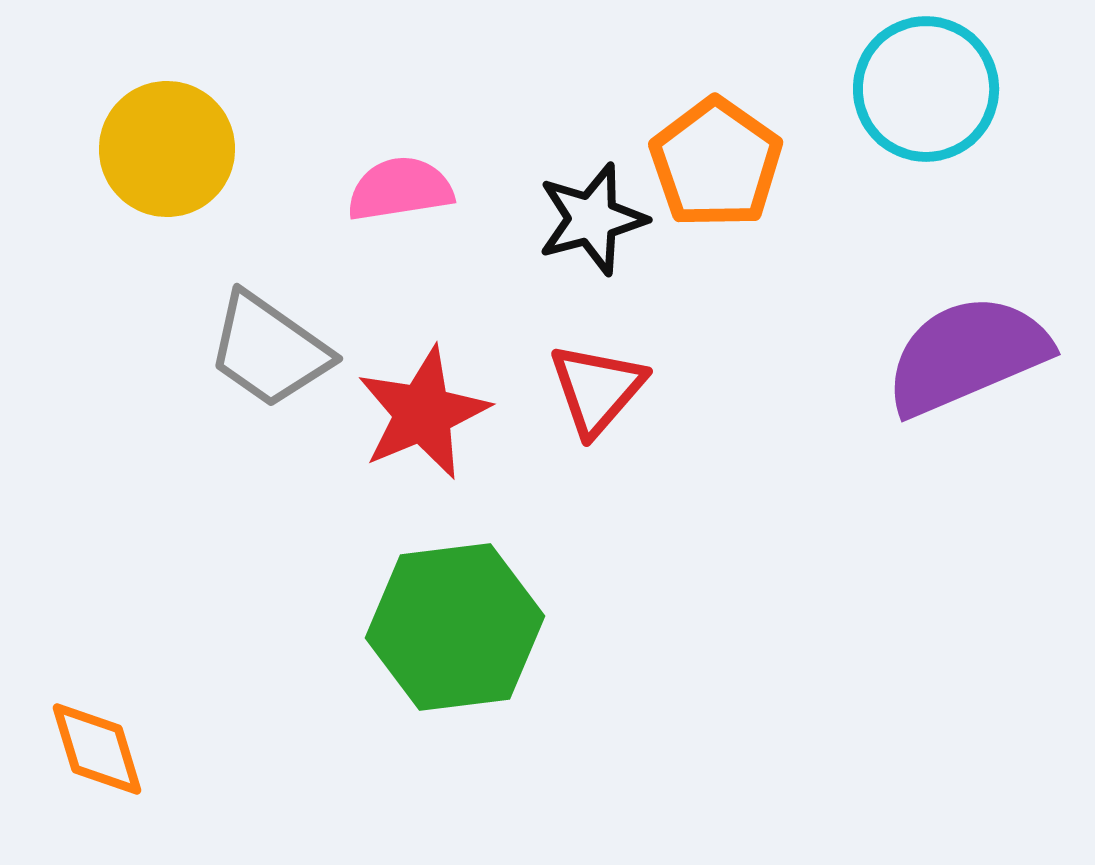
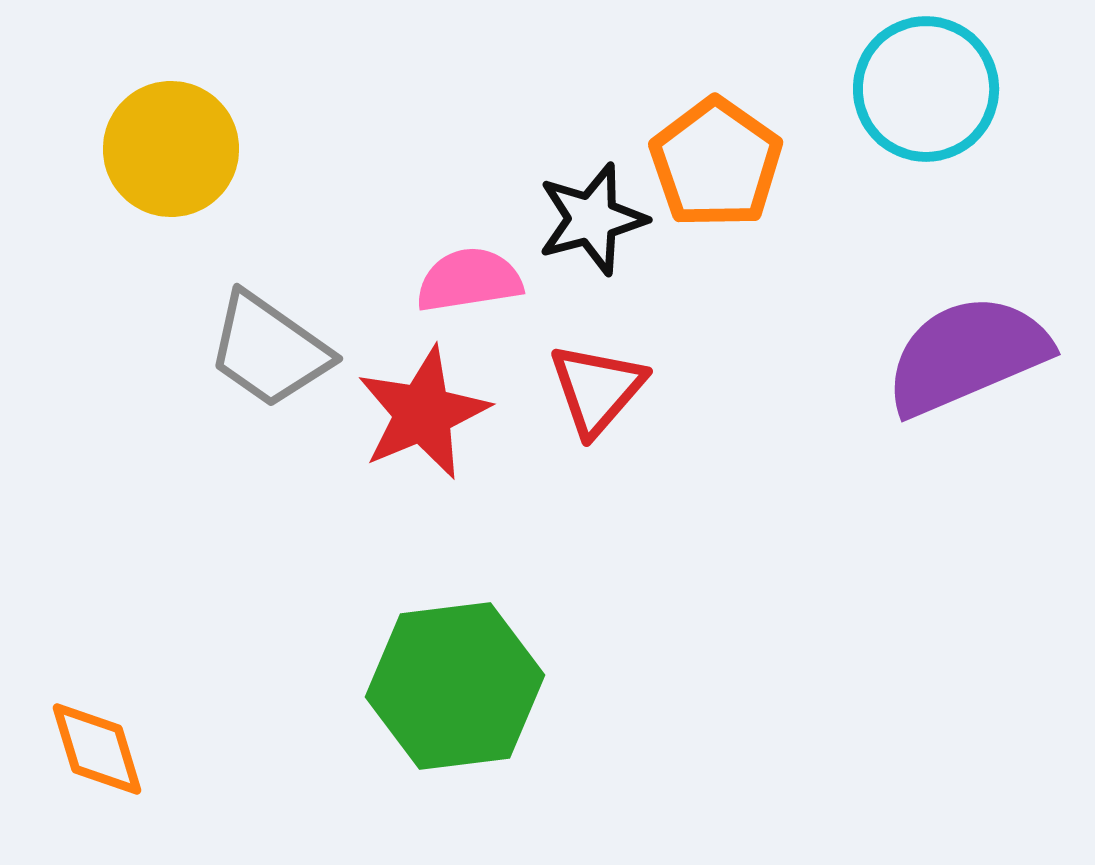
yellow circle: moved 4 px right
pink semicircle: moved 69 px right, 91 px down
green hexagon: moved 59 px down
